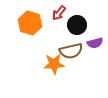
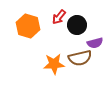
red arrow: moved 4 px down
orange hexagon: moved 2 px left, 3 px down
brown semicircle: moved 9 px right, 7 px down
